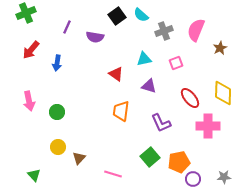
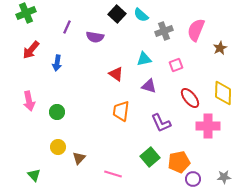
black square: moved 2 px up; rotated 12 degrees counterclockwise
pink square: moved 2 px down
